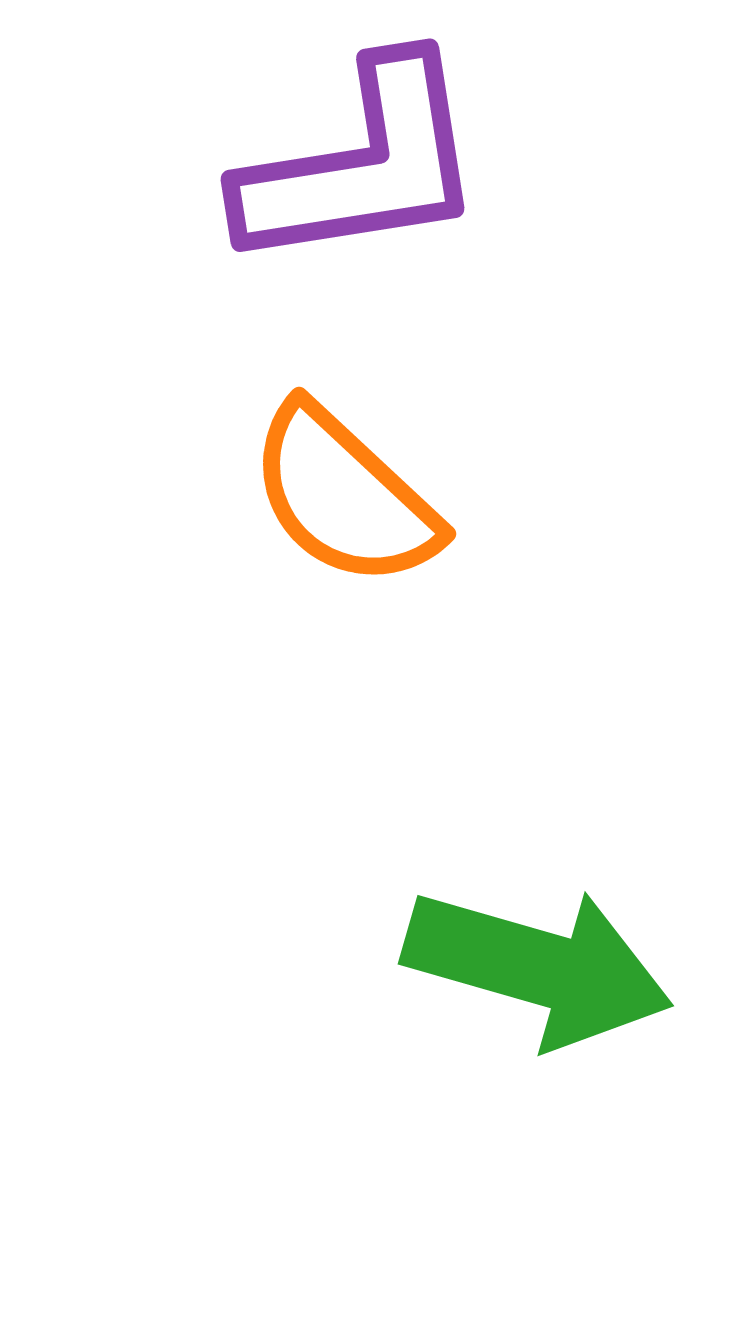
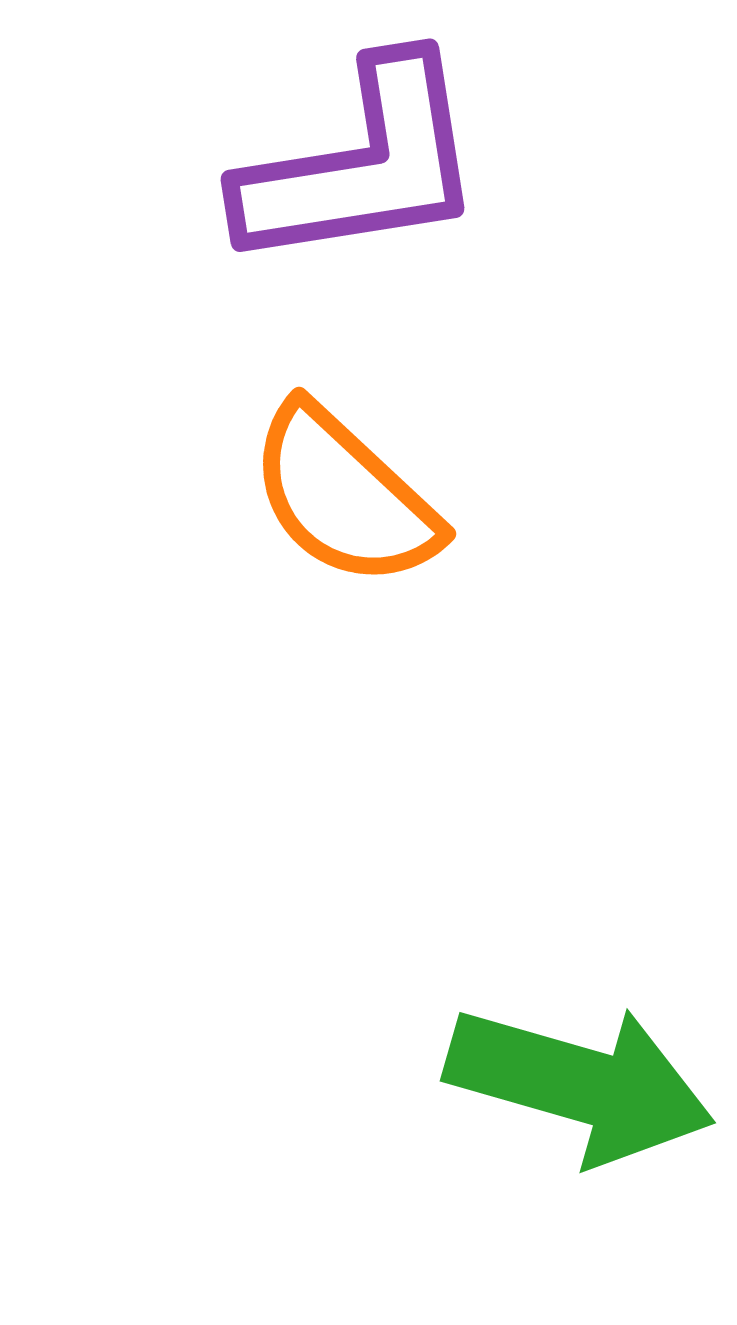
green arrow: moved 42 px right, 117 px down
